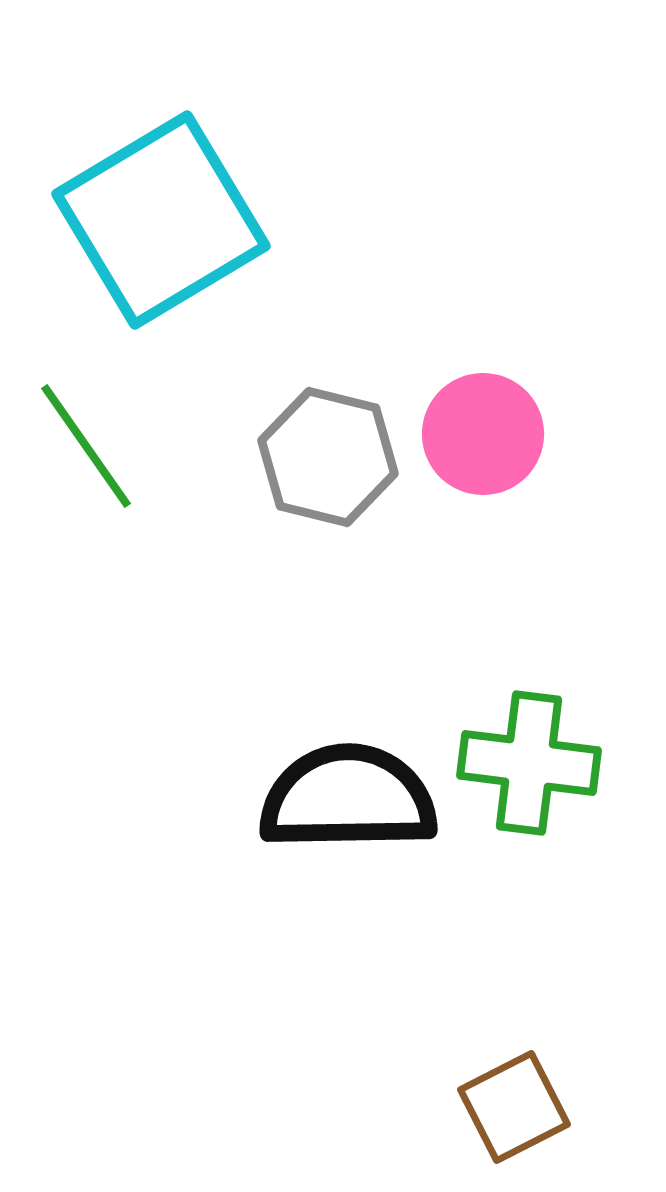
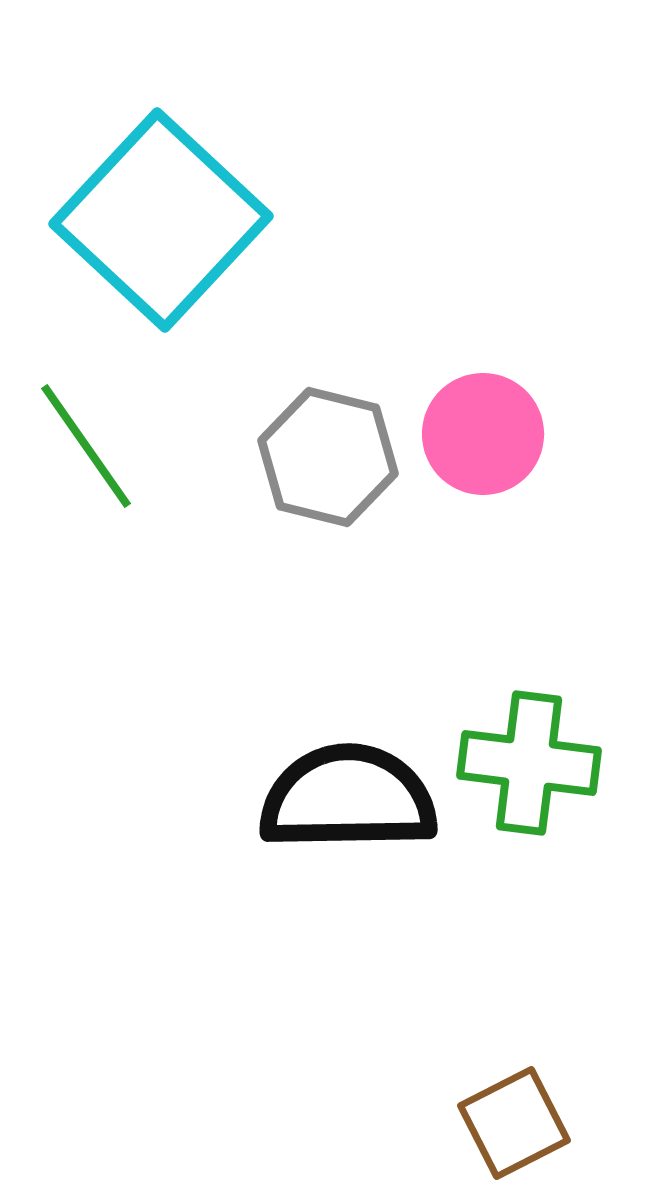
cyan square: rotated 16 degrees counterclockwise
brown square: moved 16 px down
